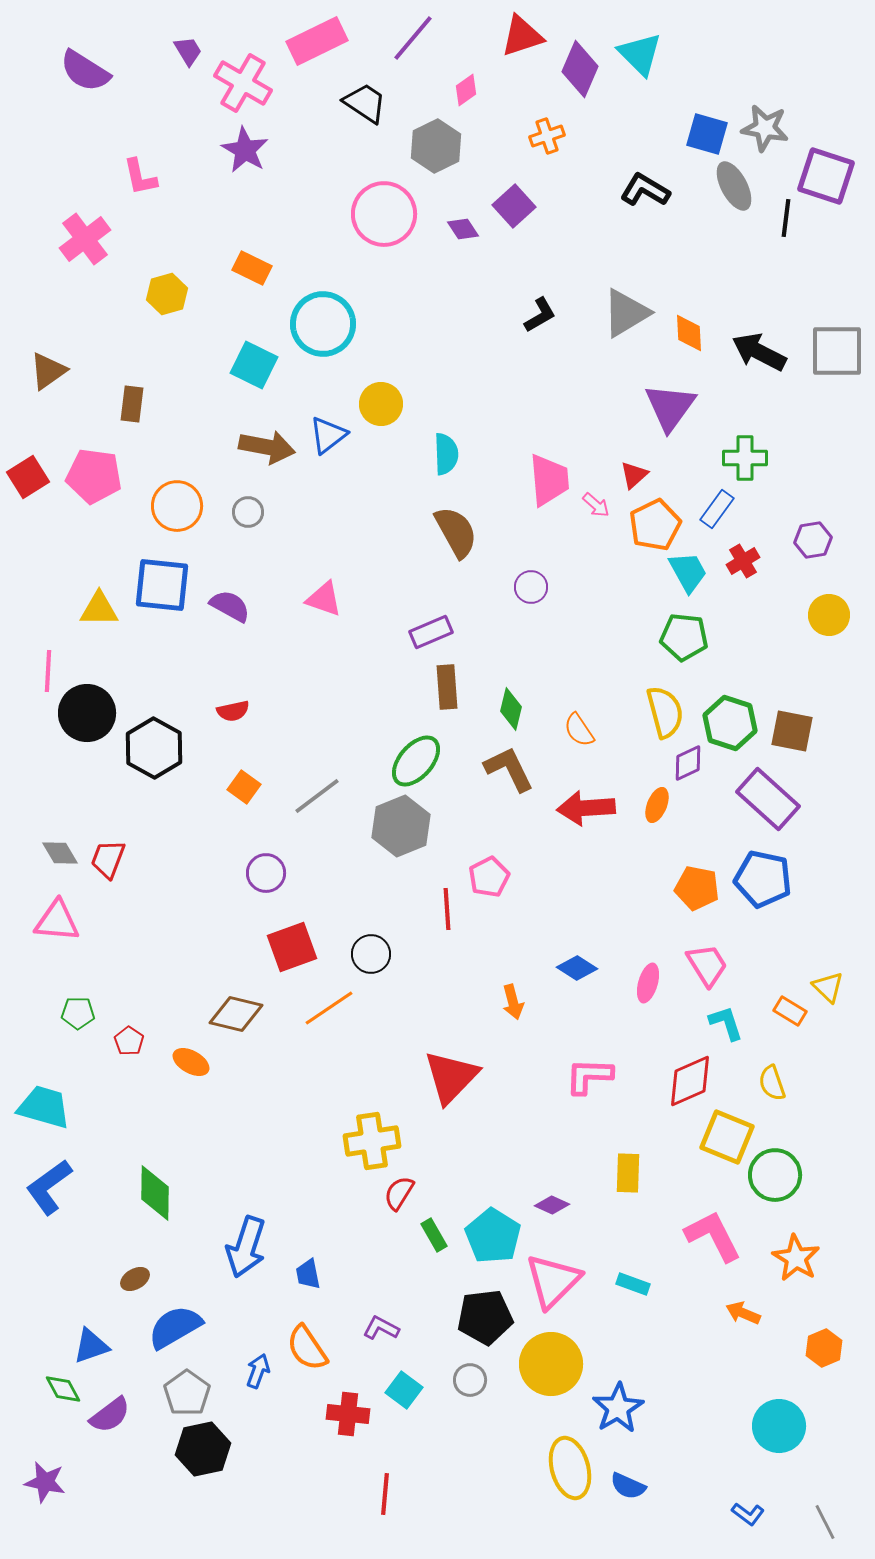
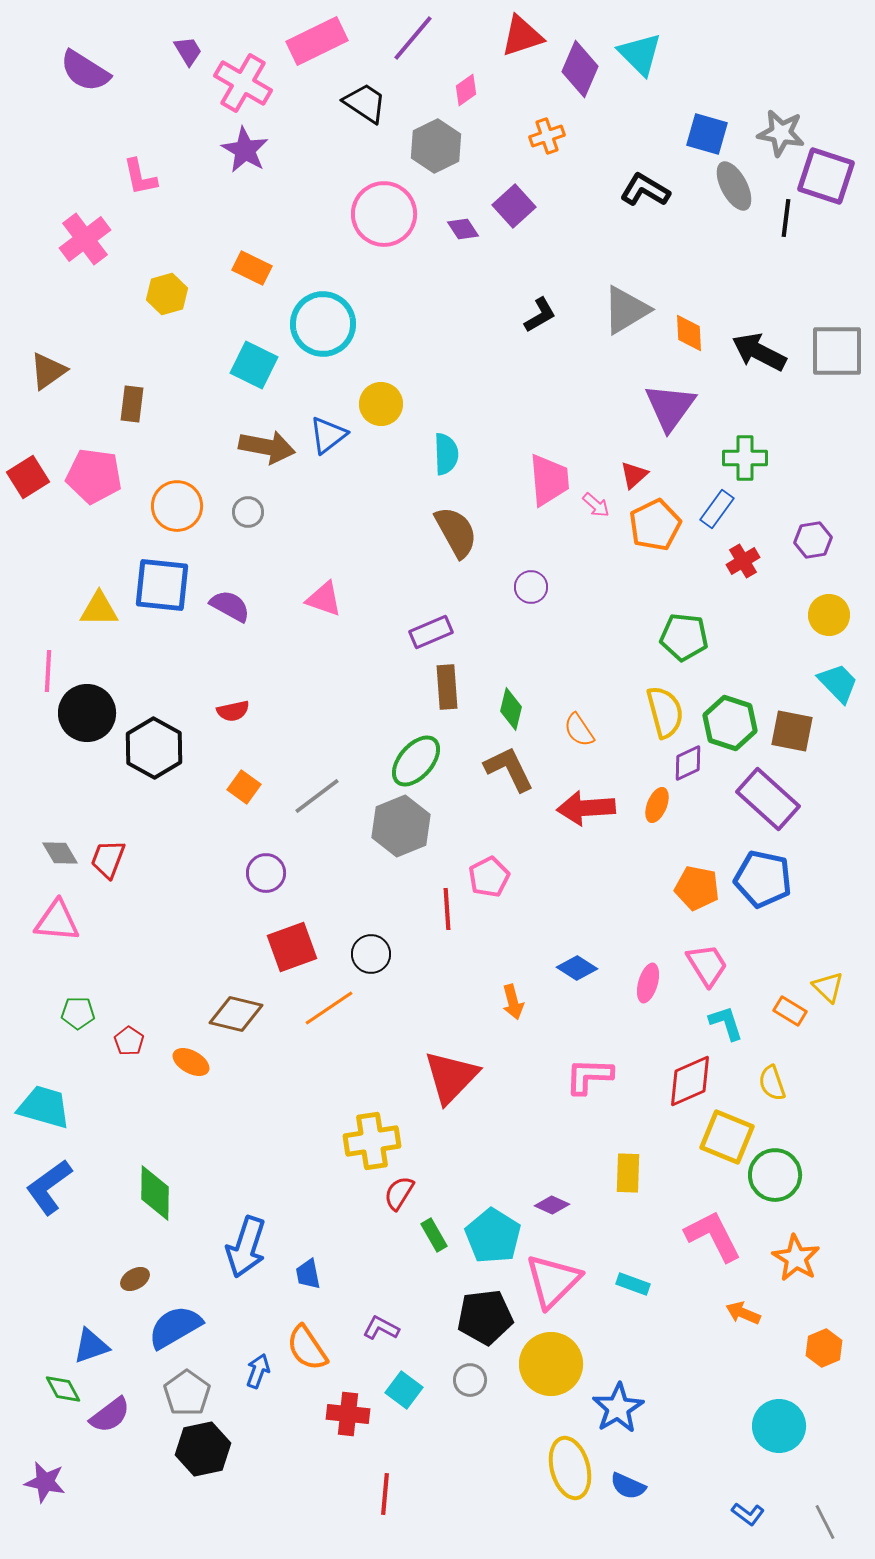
gray star at (765, 128): moved 16 px right, 5 px down
gray triangle at (626, 313): moved 3 px up
cyan trapezoid at (688, 572): moved 150 px right, 111 px down; rotated 15 degrees counterclockwise
